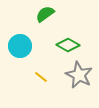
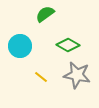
gray star: moved 2 px left; rotated 16 degrees counterclockwise
